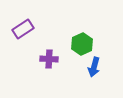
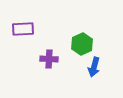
purple rectangle: rotated 30 degrees clockwise
